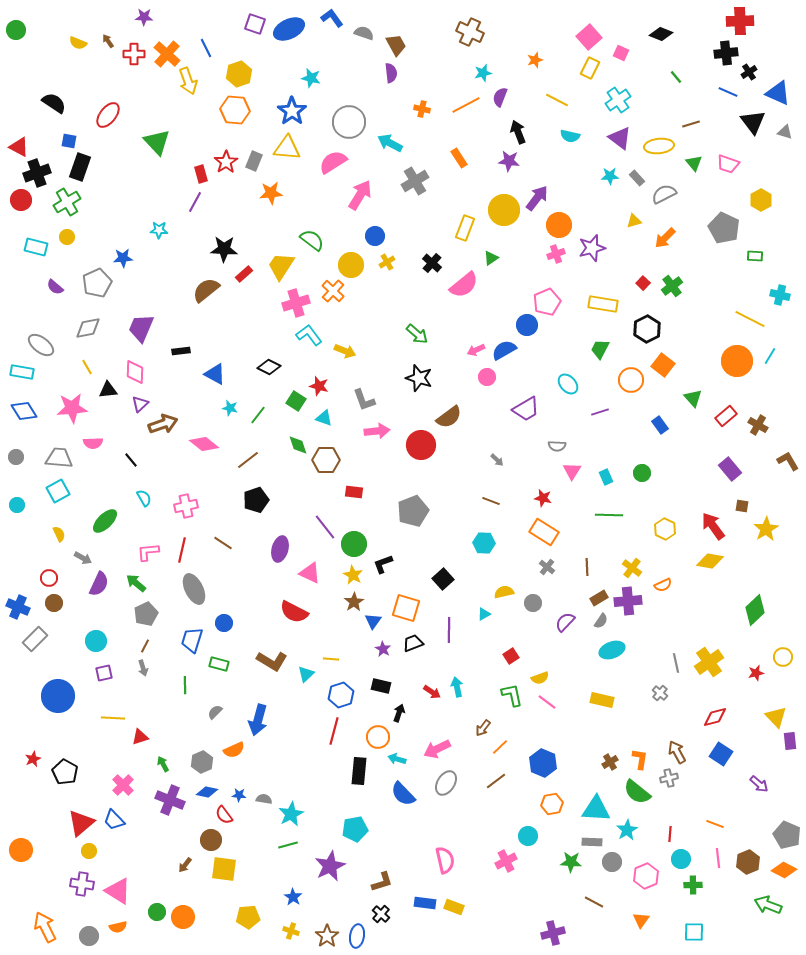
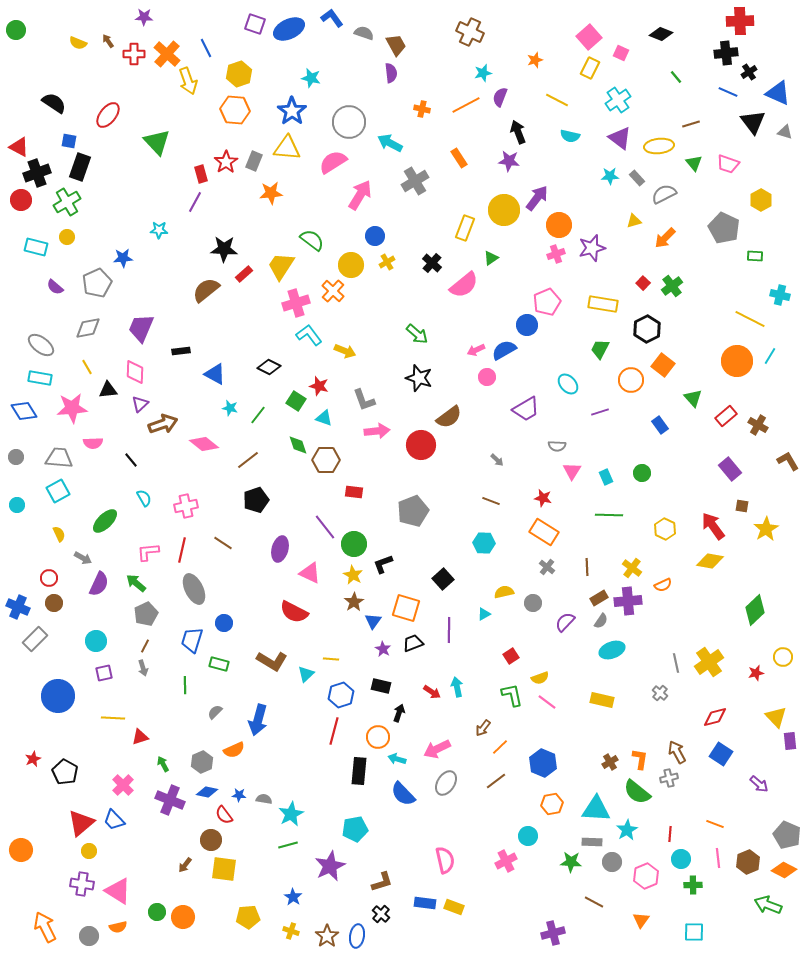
cyan rectangle at (22, 372): moved 18 px right, 6 px down
